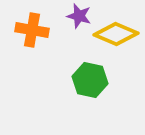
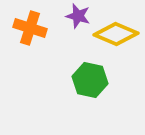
purple star: moved 1 px left
orange cross: moved 2 px left, 2 px up; rotated 8 degrees clockwise
